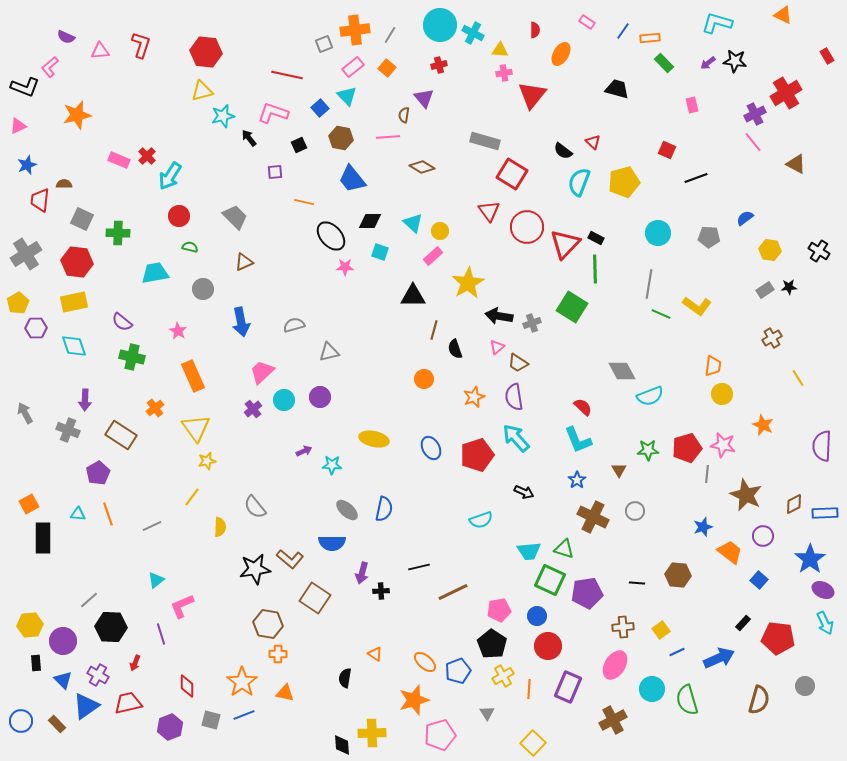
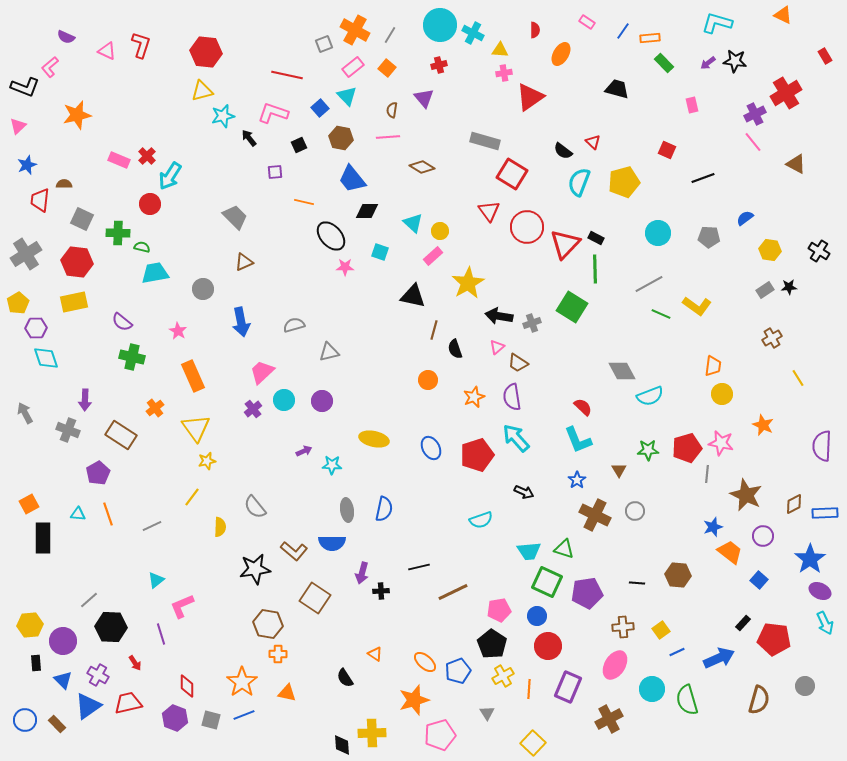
orange cross at (355, 30): rotated 36 degrees clockwise
pink triangle at (100, 51): moved 7 px right; rotated 30 degrees clockwise
red rectangle at (827, 56): moved 2 px left
red triangle at (532, 95): moved 2 px left, 2 px down; rotated 16 degrees clockwise
brown semicircle at (404, 115): moved 12 px left, 5 px up
pink triangle at (18, 126): rotated 18 degrees counterclockwise
black line at (696, 178): moved 7 px right
red circle at (179, 216): moved 29 px left, 12 px up
black diamond at (370, 221): moved 3 px left, 10 px up
green semicircle at (190, 247): moved 48 px left
gray line at (649, 284): rotated 52 degrees clockwise
black triangle at (413, 296): rotated 12 degrees clockwise
cyan diamond at (74, 346): moved 28 px left, 12 px down
orange circle at (424, 379): moved 4 px right, 1 px down
purple circle at (320, 397): moved 2 px right, 4 px down
purple semicircle at (514, 397): moved 2 px left
pink star at (723, 445): moved 2 px left, 2 px up
gray ellipse at (347, 510): rotated 40 degrees clockwise
brown cross at (593, 517): moved 2 px right, 2 px up
blue star at (703, 527): moved 10 px right
brown L-shape at (290, 559): moved 4 px right, 8 px up
green square at (550, 580): moved 3 px left, 2 px down
purple ellipse at (823, 590): moved 3 px left, 1 px down
red pentagon at (778, 638): moved 4 px left, 1 px down
red arrow at (135, 663): rotated 56 degrees counterclockwise
black semicircle at (345, 678): rotated 42 degrees counterclockwise
orange triangle at (285, 693): moved 2 px right
blue triangle at (86, 706): moved 2 px right
brown cross at (613, 720): moved 4 px left, 1 px up
blue circle at (21, 721): moved 4 px right, 1 px up
purple hexagon at (170, 727): moved 5 px right, 9 px up; rotated 20 degrees counterclockwise
